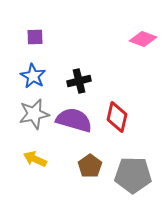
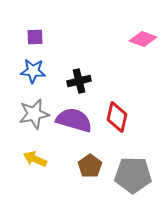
blue star: moved 5 px up; rotated 25 degrees counterclockwise
